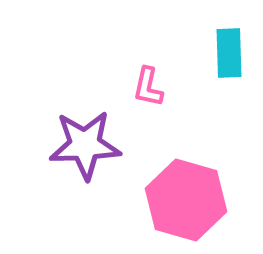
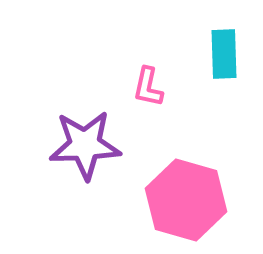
cyan rectangle: moved 5 px left, 1 px down
